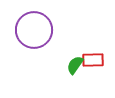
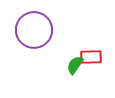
red rectangle: moved 2 px left, 3 px up
